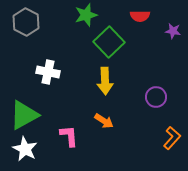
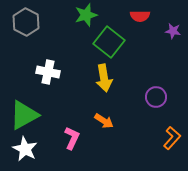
green square: rotated 8 degrees counterclockwise
yellow arrow: moved 1 px left, 3 px up; rotated 8 degrees counterclockwise
pink L-shape: moved 3 px right, 2 px down; rotated 30 degrees clockwise
